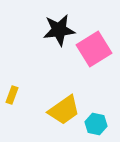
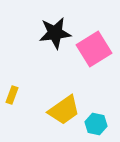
black star: moved 4 px left, 3 px down
